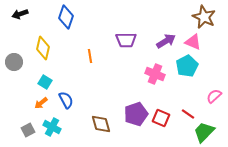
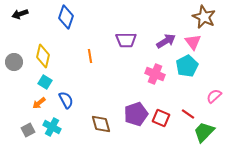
pink triangle: rotated 30 degrees clockwise
yellow diamond: moved 8 px down
orange arrow: moved 2 px left
